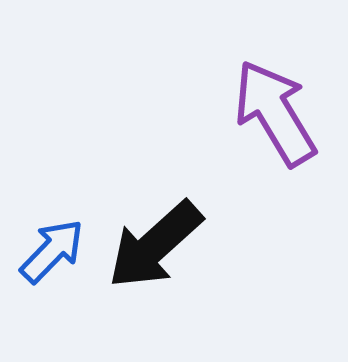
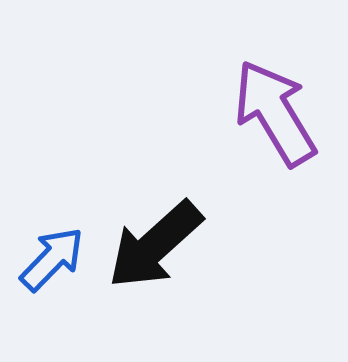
blue arrow: moved 8 px down
